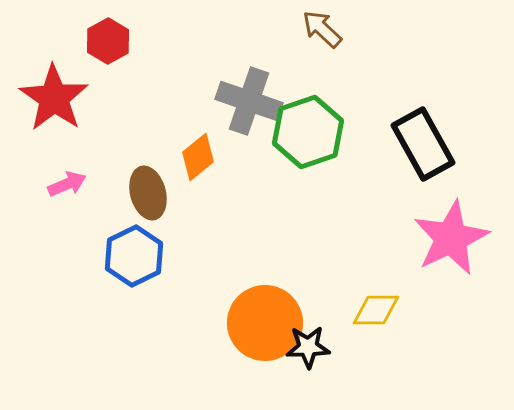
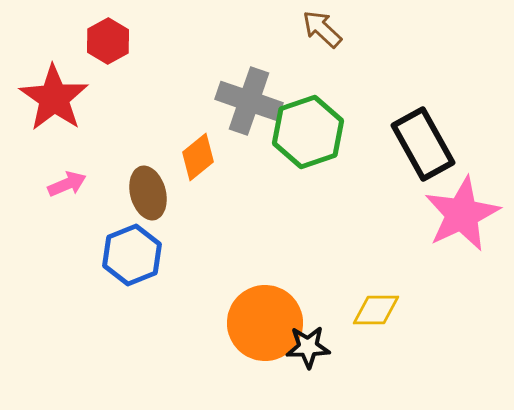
pink star: moved 11 px right, 24 px up
blue hexagon: moved 2 px left, 1 px up; rotated 4 degrees clockwise
